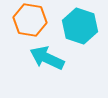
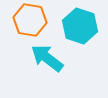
cyan arrow: rotated 12 degrees clockwise
